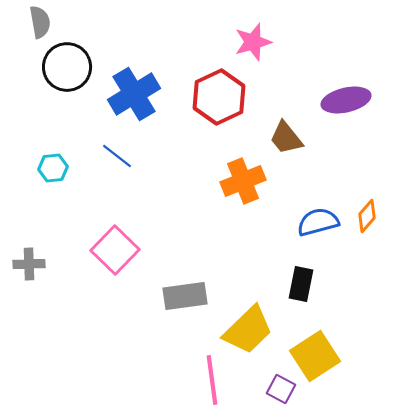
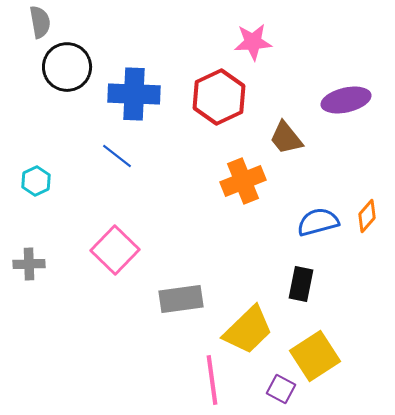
pink star: rotated 12 degrees clockwise
blue cross: rotated 33 degrees clockwise
cyan hexagon: moved 17 px left, 13 px down; rotated 20 degrees counterclockwise
gray rectangle: moved 4 px left, 3 px down
